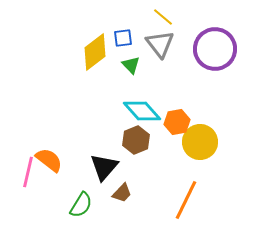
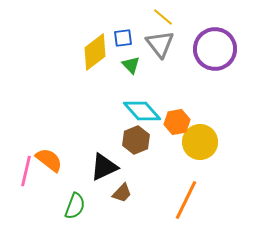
black triangle: rotated 24 degrees clockwise
pink line: moved 2 px left, 1 px up
green semicircle: moved 6 px left, 1 px down; rotated 12 degrees counterclockwise
